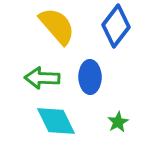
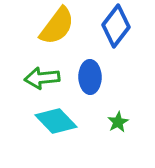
yellow semicircle: rotated 78 degrees clockwise
green arrow: rotated 8 degrees counterclockwise
cyan diamond: rotated 18 degrees counterclockwise
